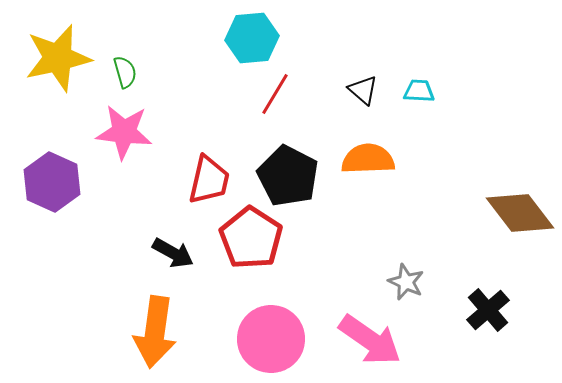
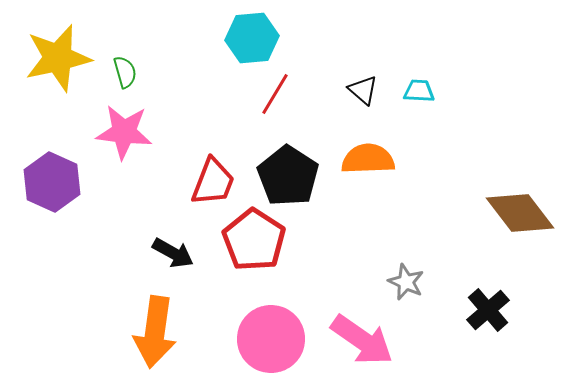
black pentagon: rotated 6 degrees clockwise
red trapezoid: moved 4 px right, 2 px down; rotated 8 degrees clockwise
red pentagon: moved 3 px right, 2 px down
pink arrow: moved 8 px left
